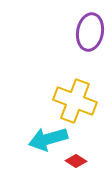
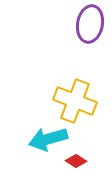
purple ellipse: moved 8 px up
